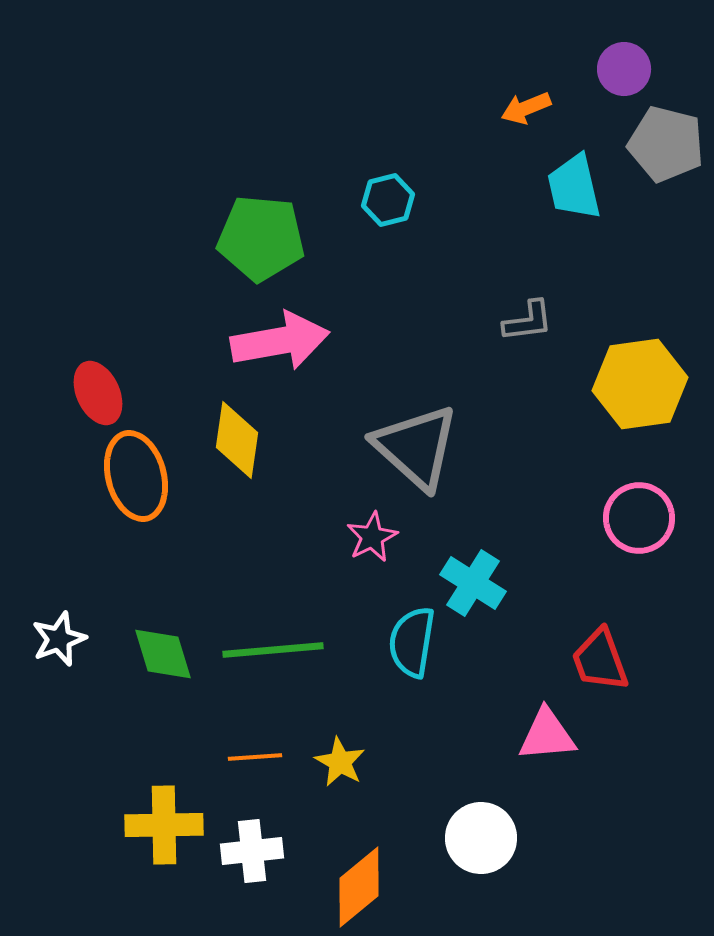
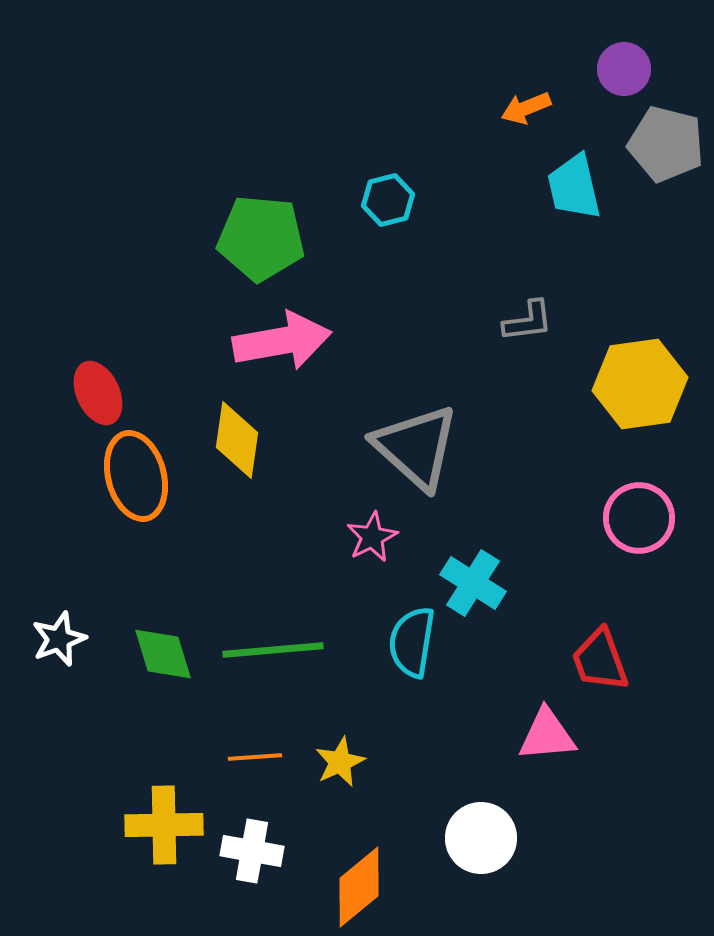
pink arrow: moved 2 px right
yellow star: rotated 18 degrees clockwise
white cross: rotated 16 degrees clockwise
